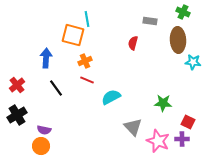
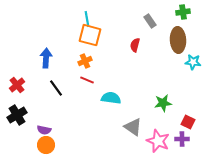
green cross: rotated 32 degrees counterclockwise
gray rectangle: rotated 48 degrees clockwise
orange square: moved 17 px right
red semicircle: moved 2 px right, 2 px down
cyan semicircle: moved 1 px down; rotated 36 degrees clockwise
green star: rotated 12 degrees counterclockwise
gray triangle: rotated 12 degrees counterclockwise
orange circle: moved 5 px right, 1 px up
